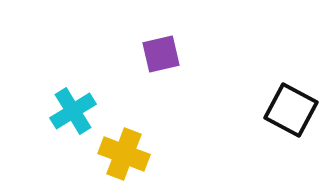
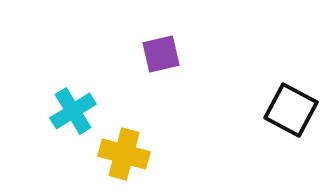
yellow cross: rotated 6 degrees counterclockwise
